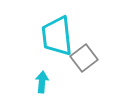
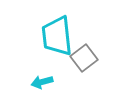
cyan arrow: rotated 110 degrees counterclockwise
